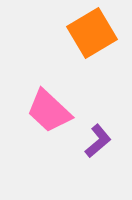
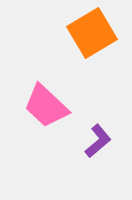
pink trapezoid: moved 3 px left, 5 px up
